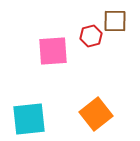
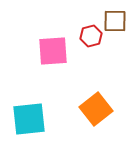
orange square: moved 5 px up
